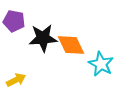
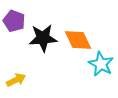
purple pentagon: rotated 10 degrees clockwise
orange diamond: moved 7 px right, 5 px up
